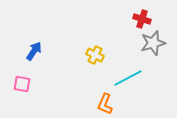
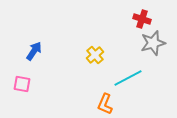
yellow cross: rotated 24 degrees clockwise
